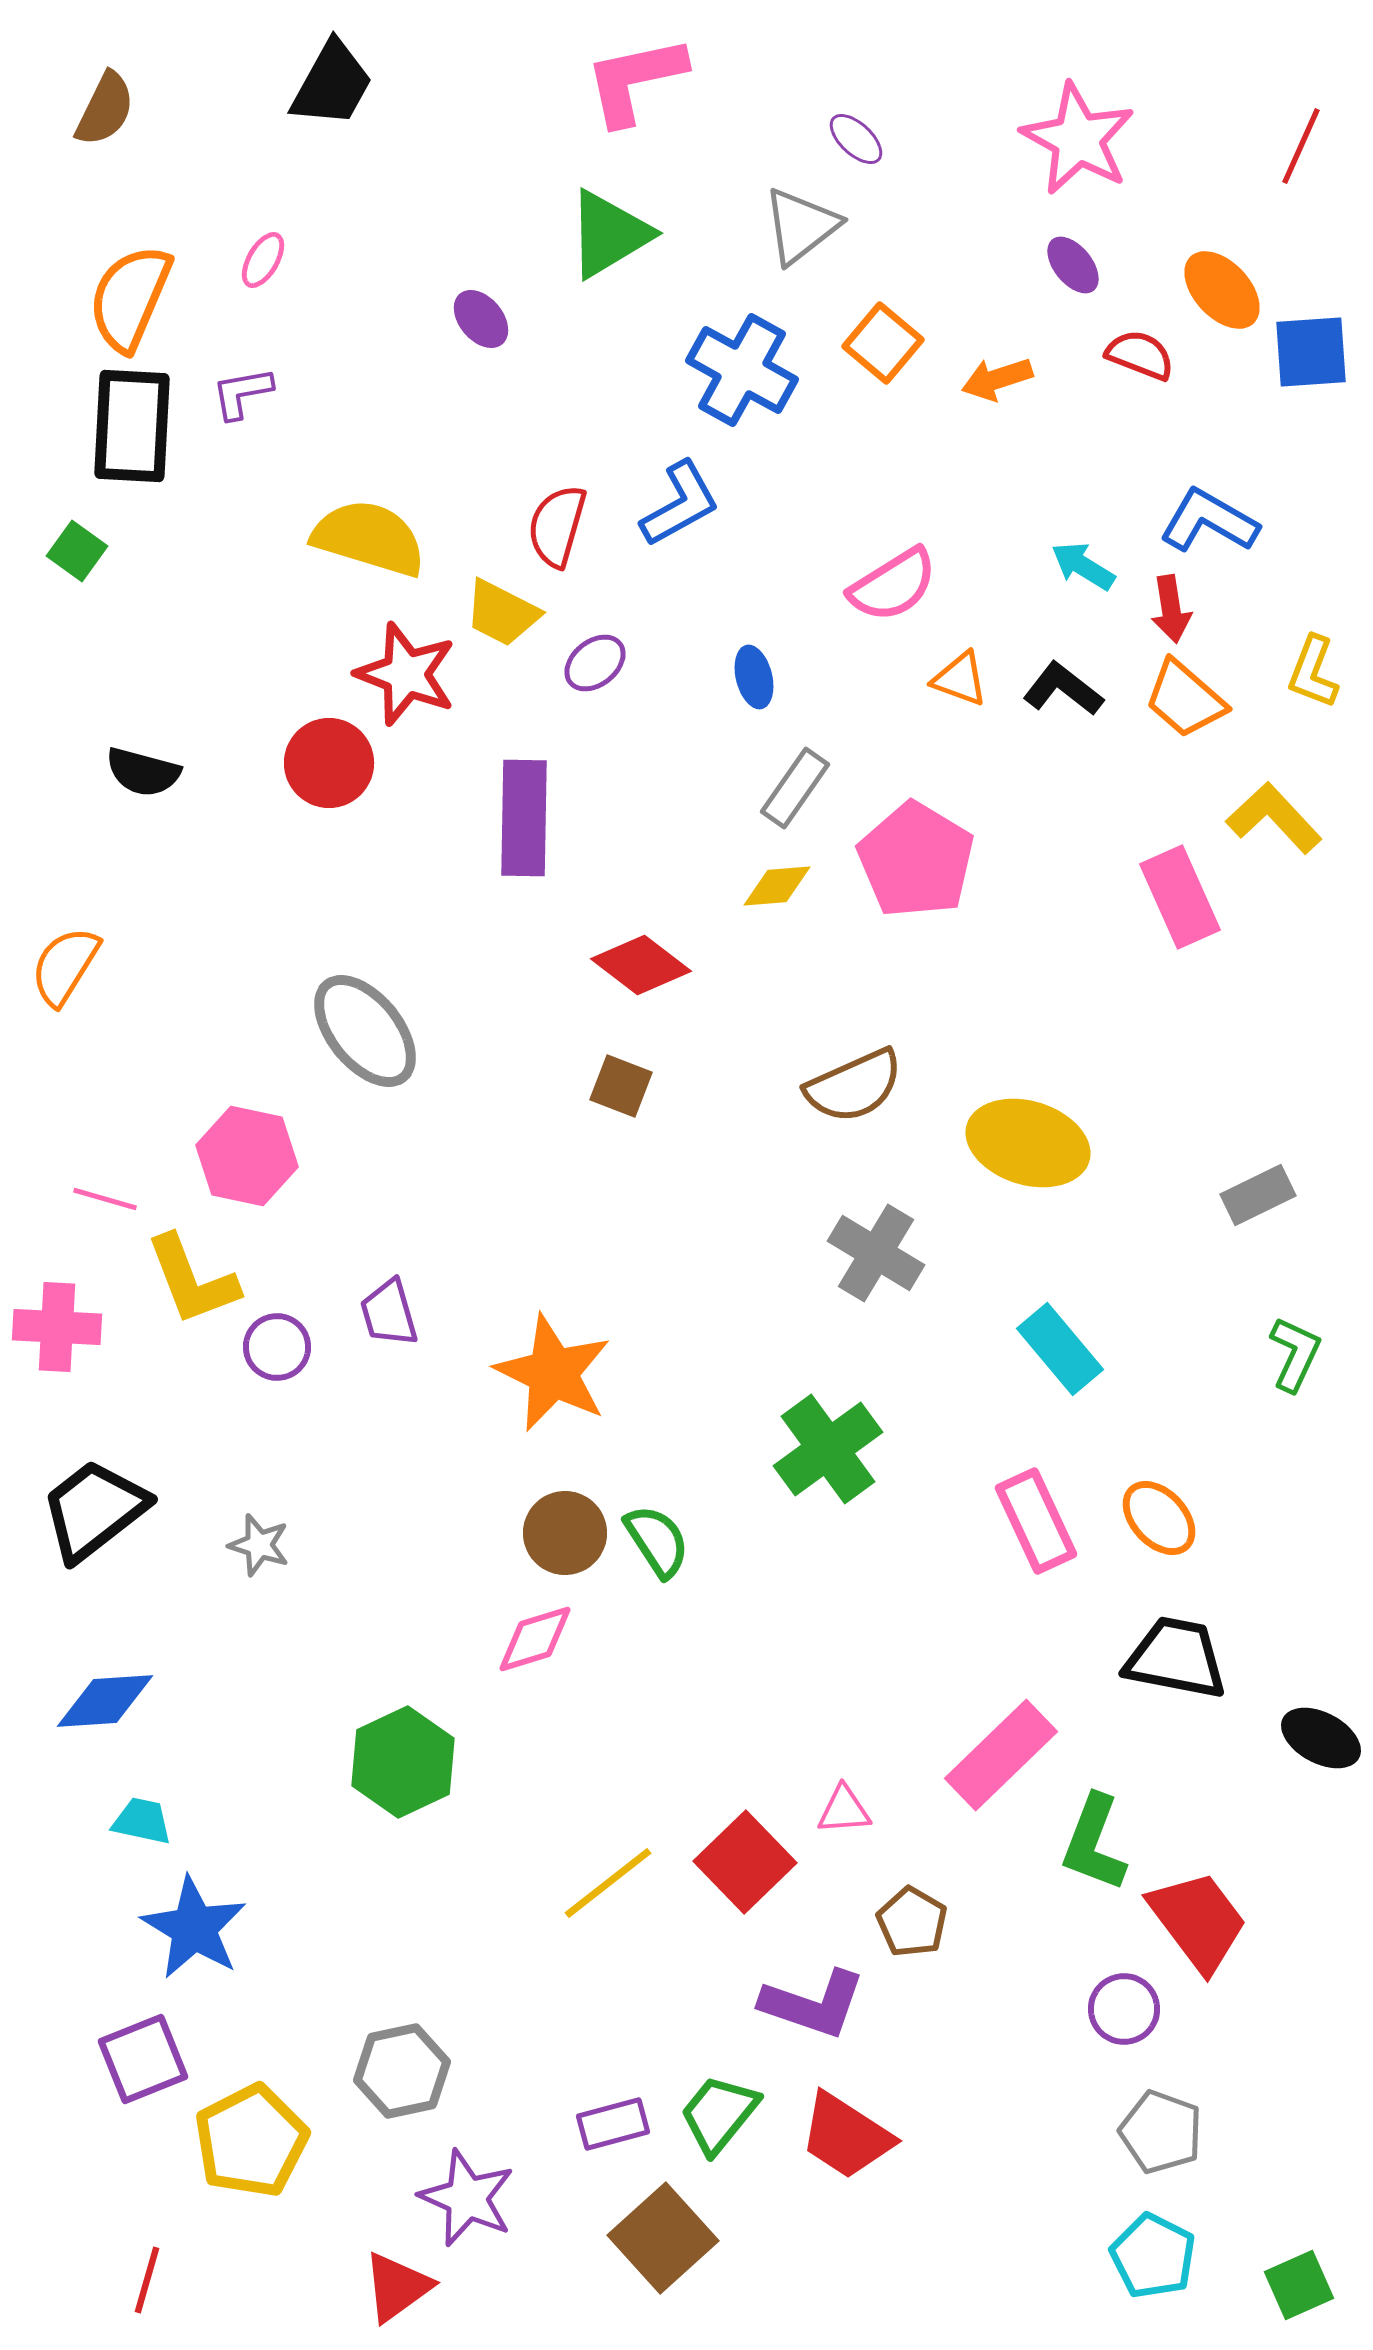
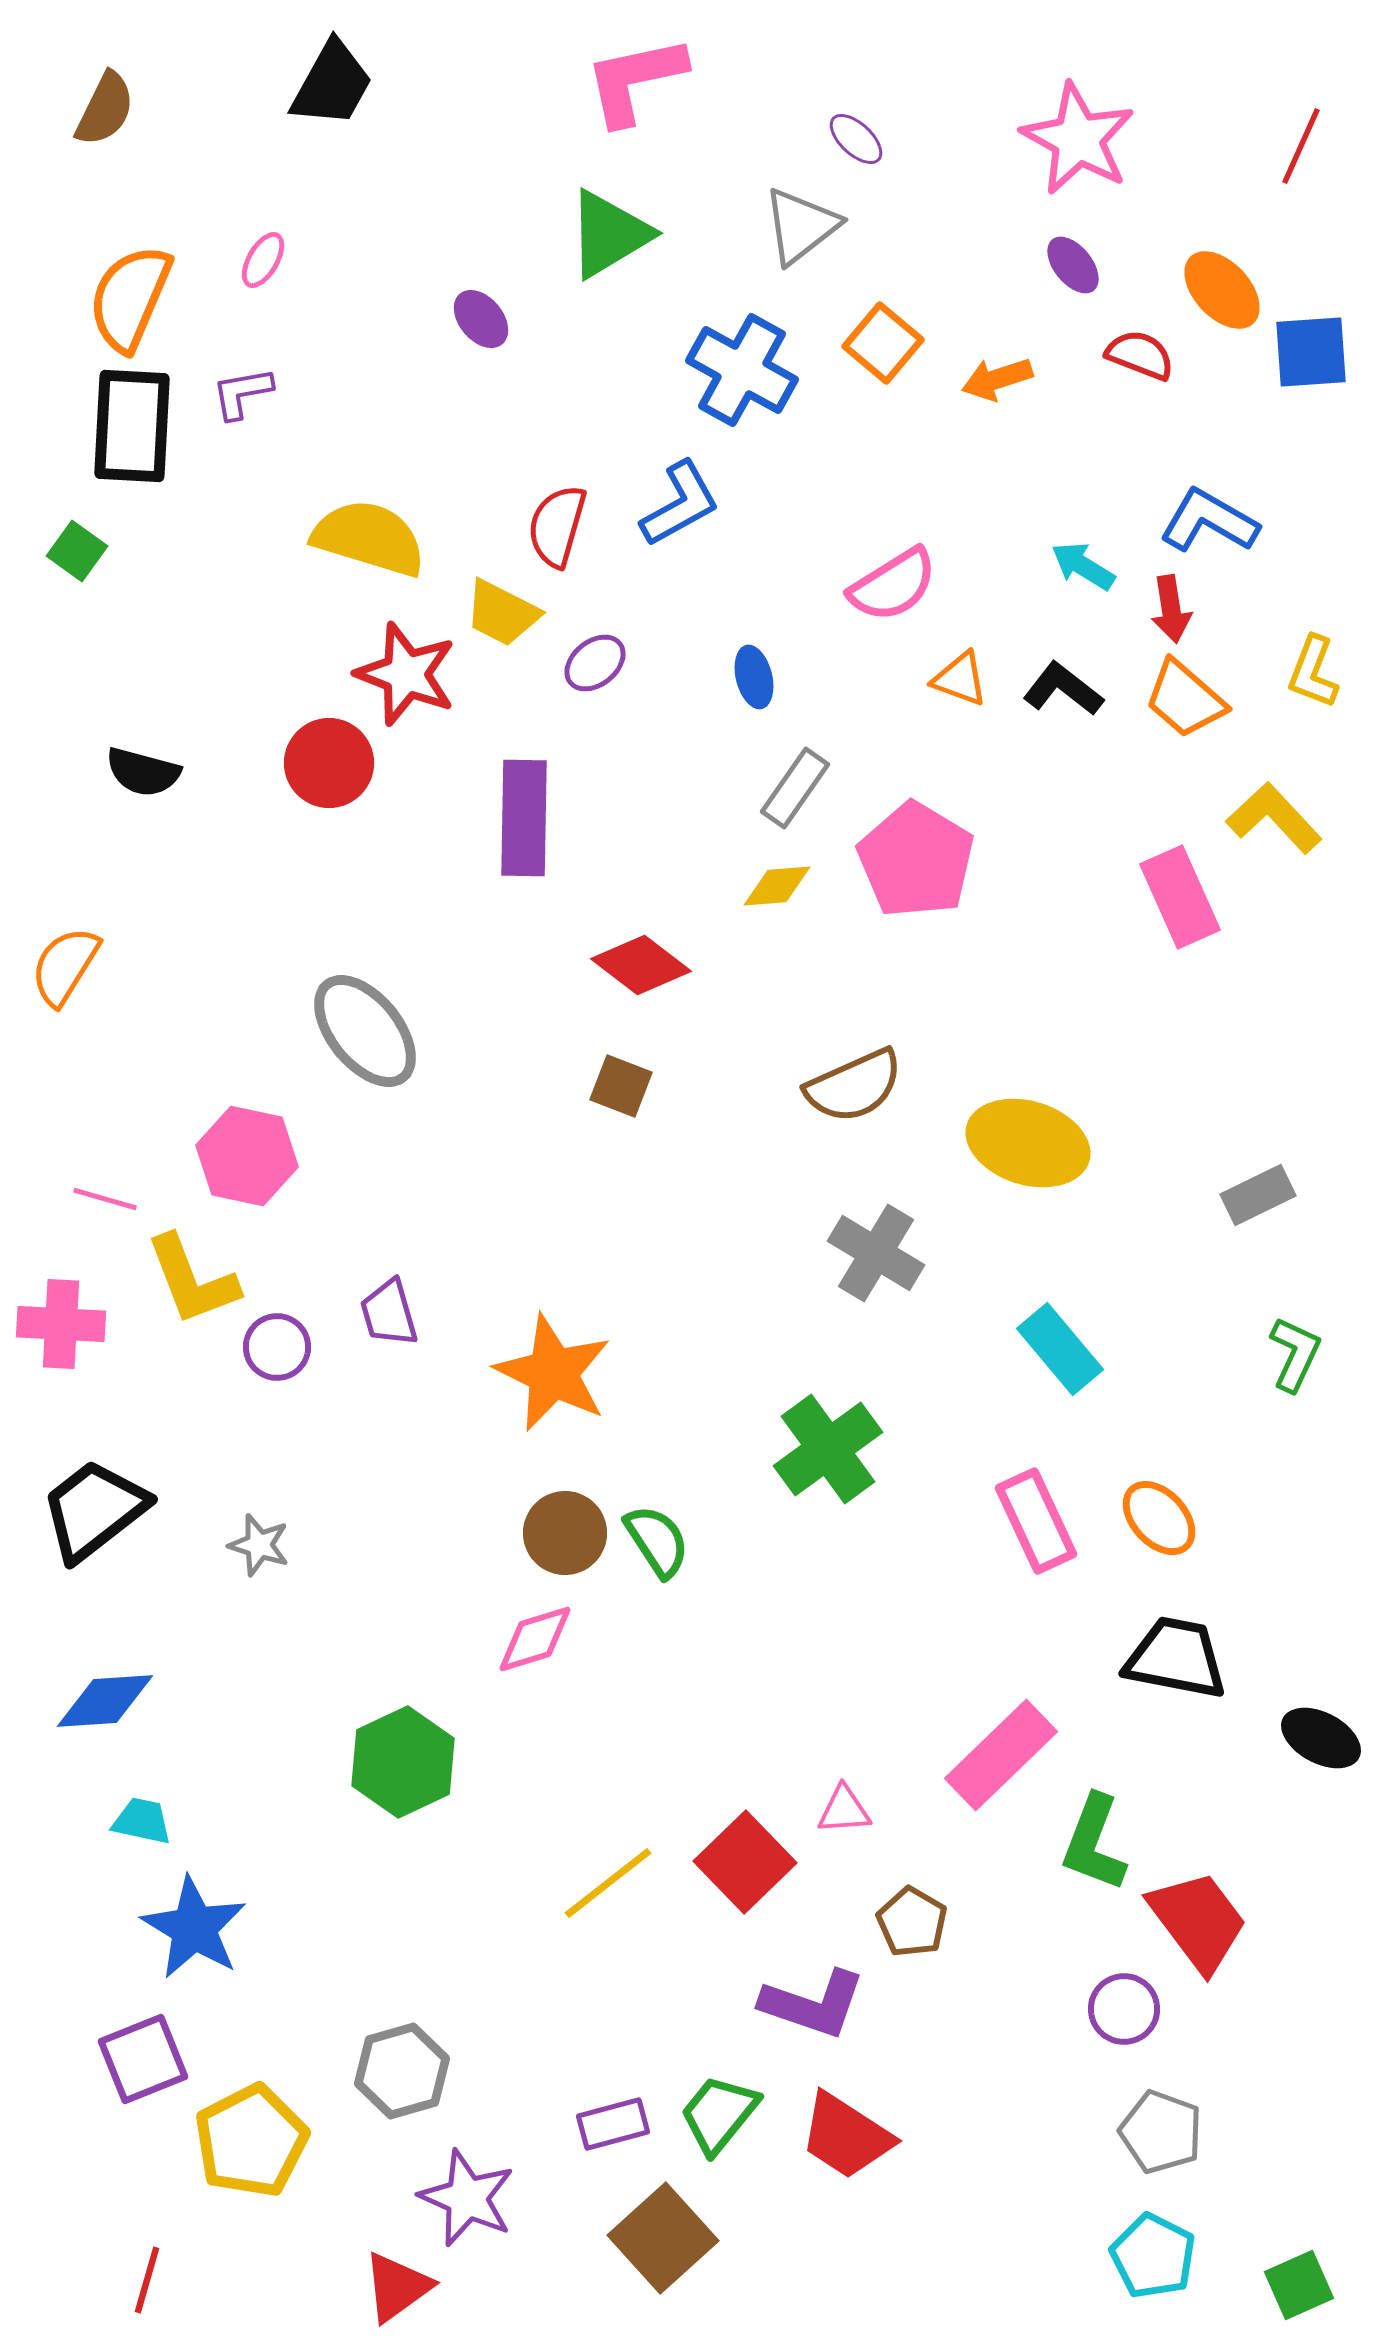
pink cross at (57, 1327): moved 4 px right, 3 px up
gray hexagon at (402, 2071): rotated 4 degrees counterclockwise
